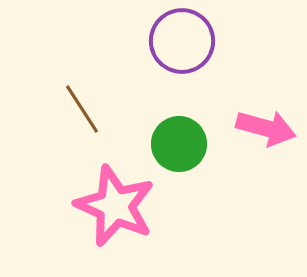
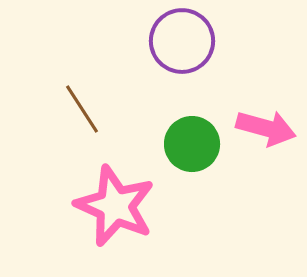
green circle: moved 13 px right
